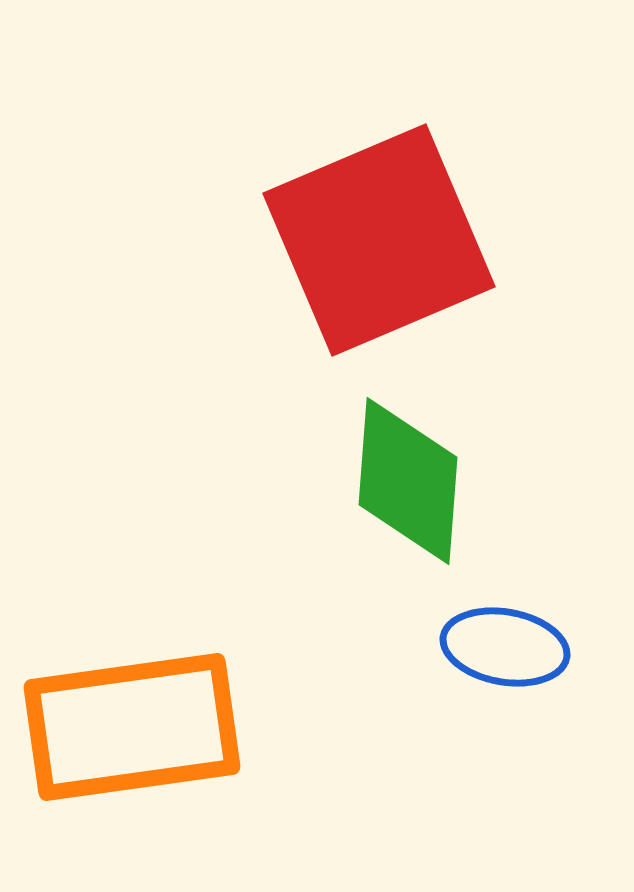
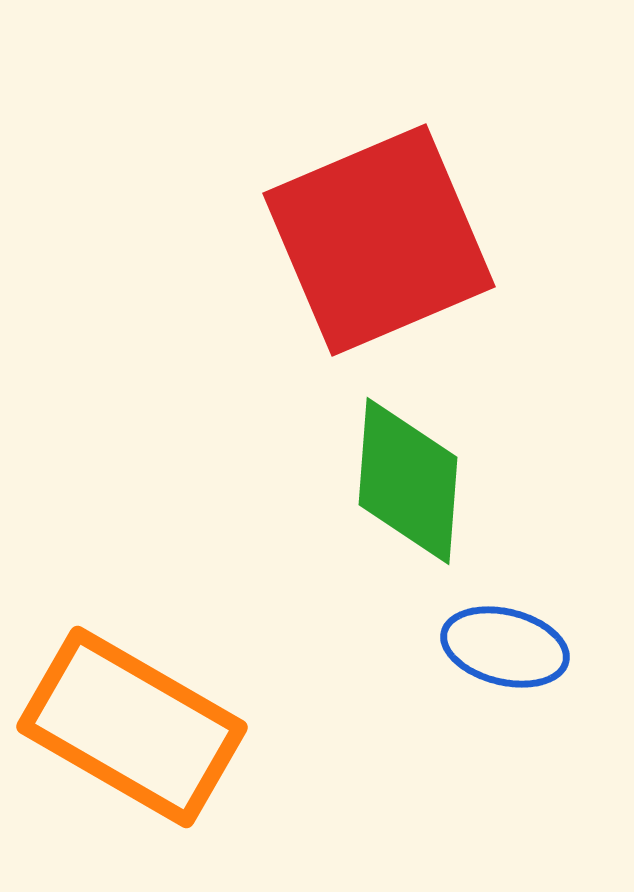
blue ellipse: rotated 4 degrees clockwise
orange rectangle: rotated 38 degrees clockwise
